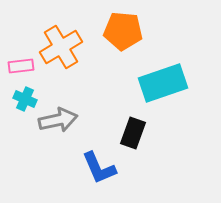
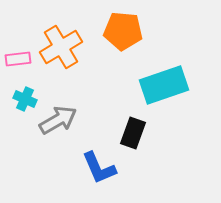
pink rectangle: moved 3 px left, 7 px up
cyan rectangle: moved 1 px right, 2 px down
gray arrow: rotated 18 degrees counterclockwise
